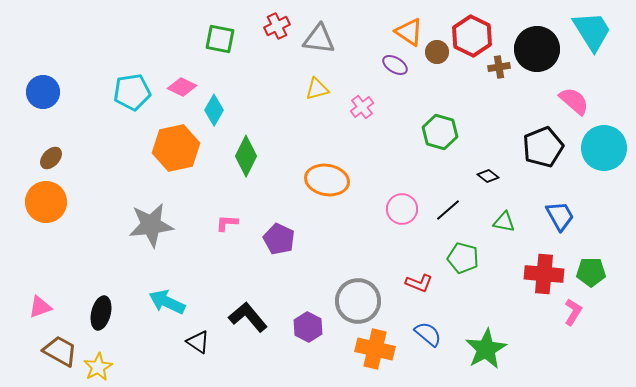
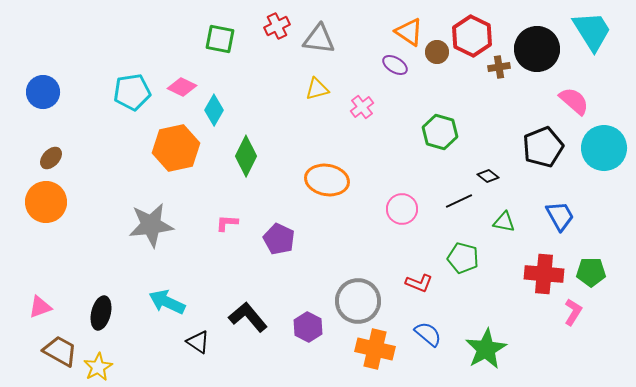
black line at (448, 210): moved 11 px right, 9 px up; rotated 16 degrees clockwise
